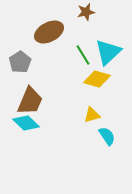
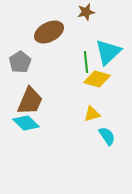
green line: moved 3 px right, 7 px down; rotated 25 degrees clockwise
yellow triangle: moved 1 px up
